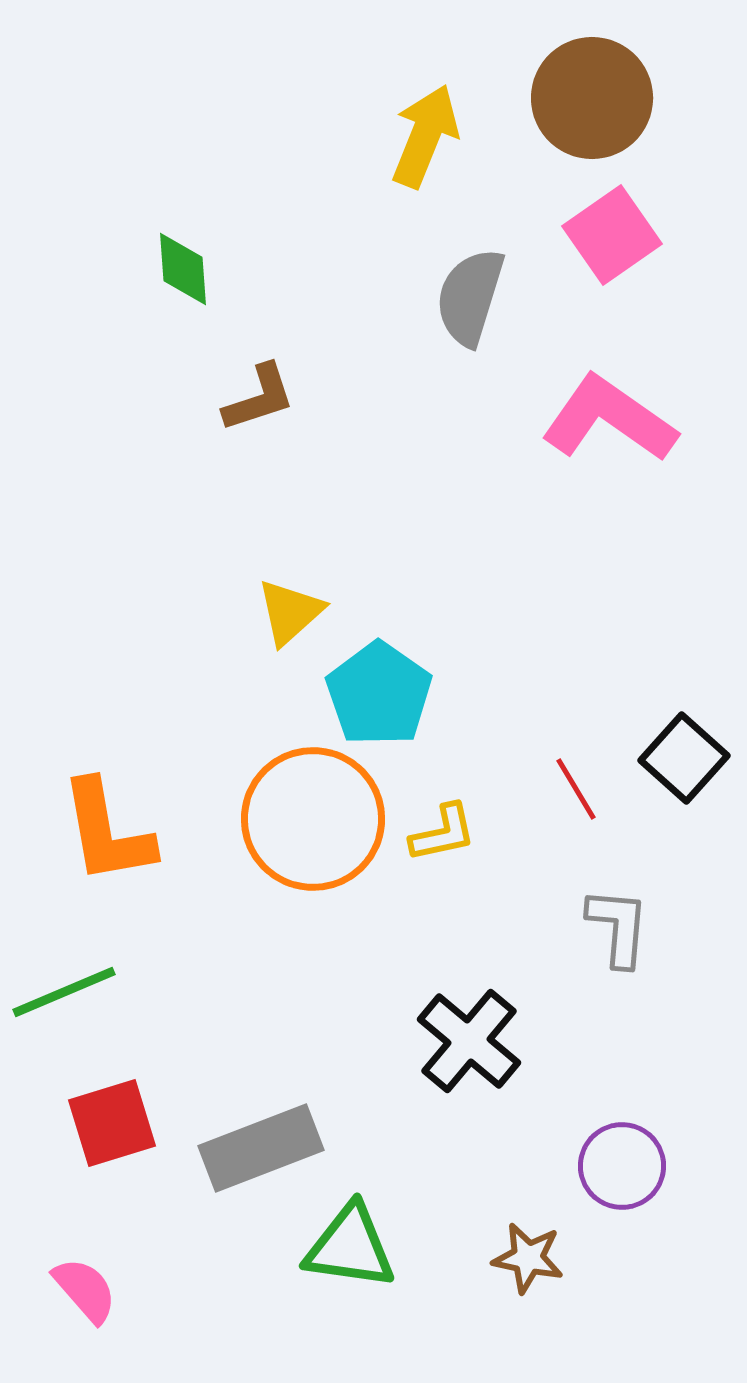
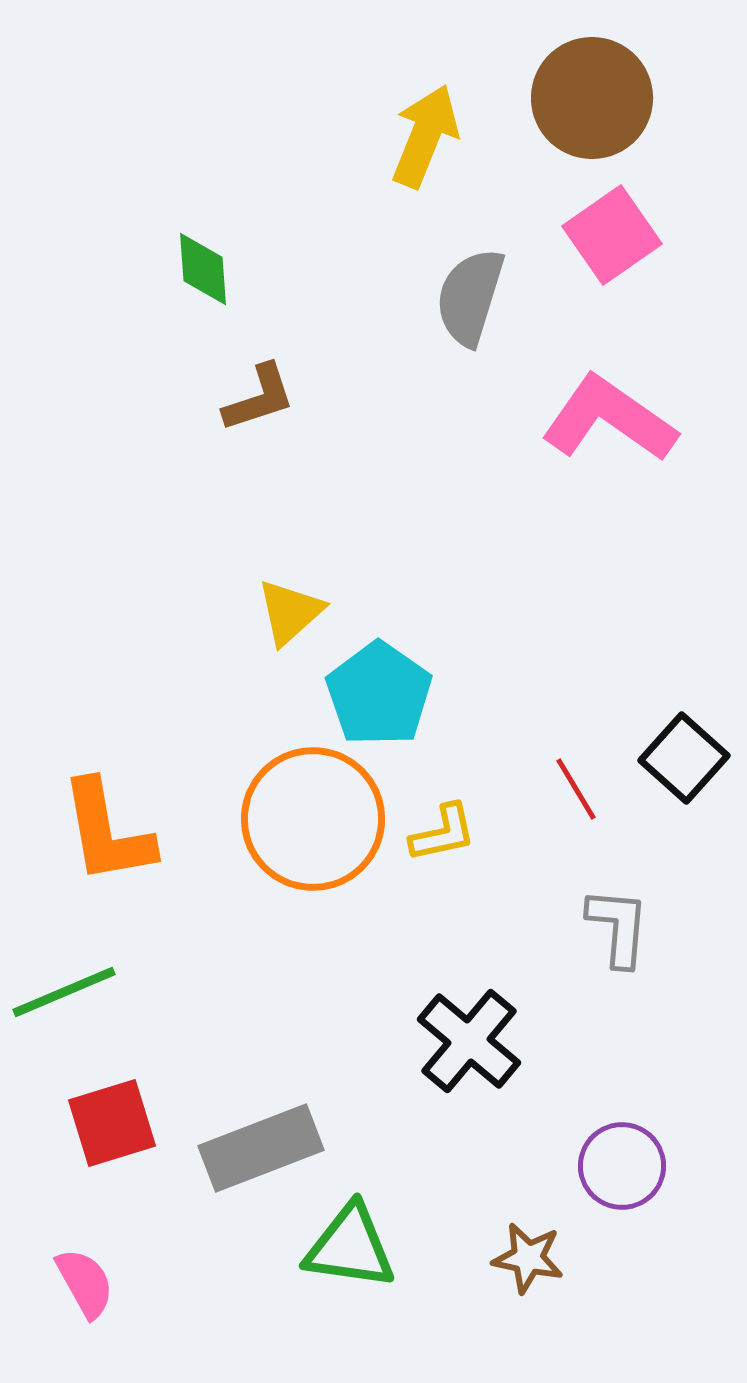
green diamond: moved 20 px right
pink semicircle: moved 7 px up; rotated 12 degrees clockwise
